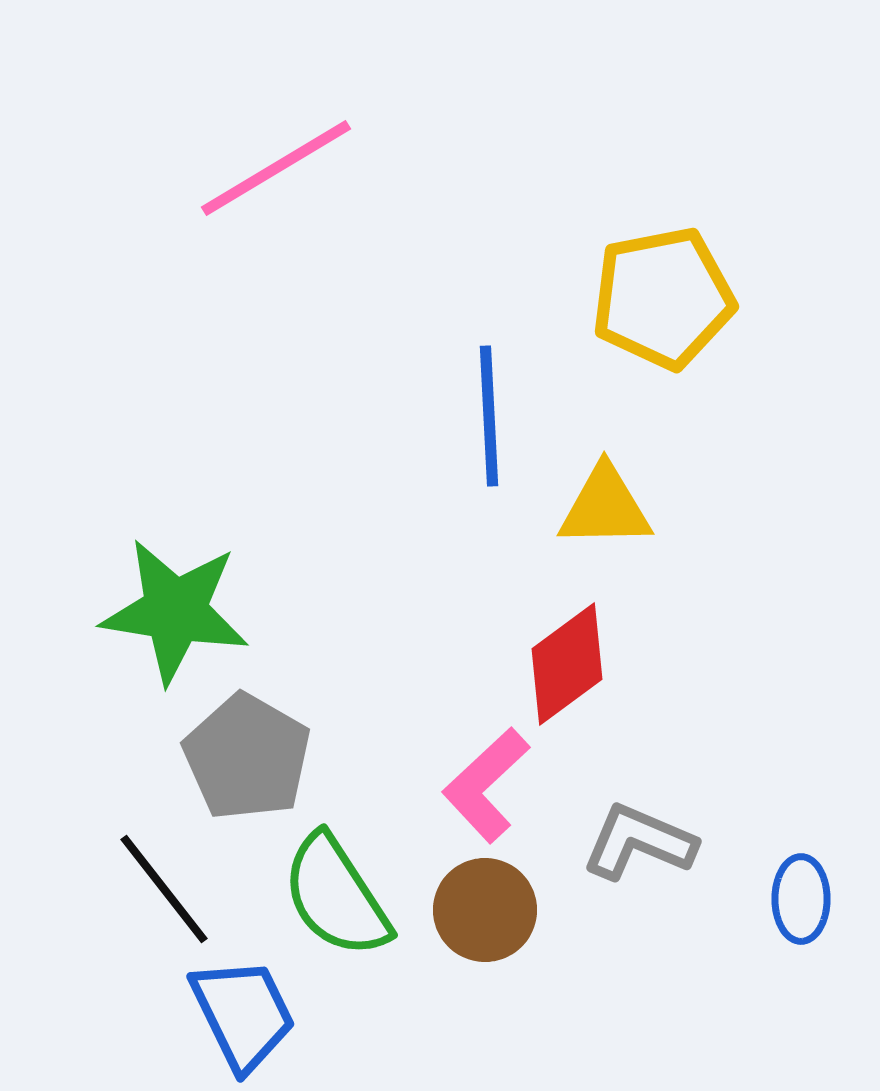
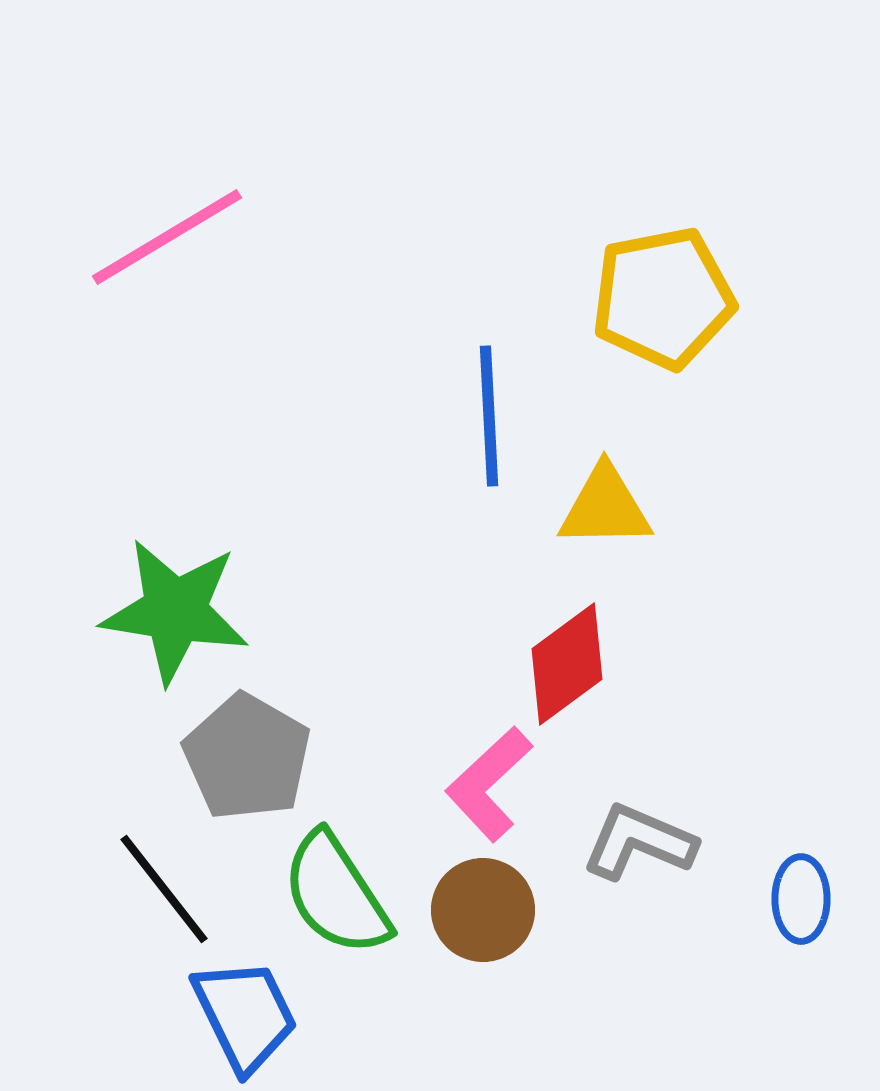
pink line: moved 109 px left, 69 px down
pink L-shape: moved 3 px right, 1 px up
green semicircle: moved 2 px up
brown circle: moved 2 px left
blue trapezoid: moved 2 px right, 1 px down
